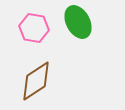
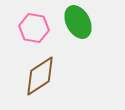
brown diamond: moved 4 px right, 5 px up
